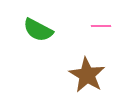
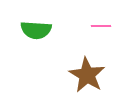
green semicircle: moved 2 px left; rotated 24 degrees counterclockwise
